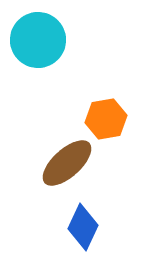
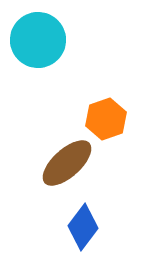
orange hexagon: rotated 9 degrees counterclockwise
blue diamond: rotated 12 degrees clockwise
